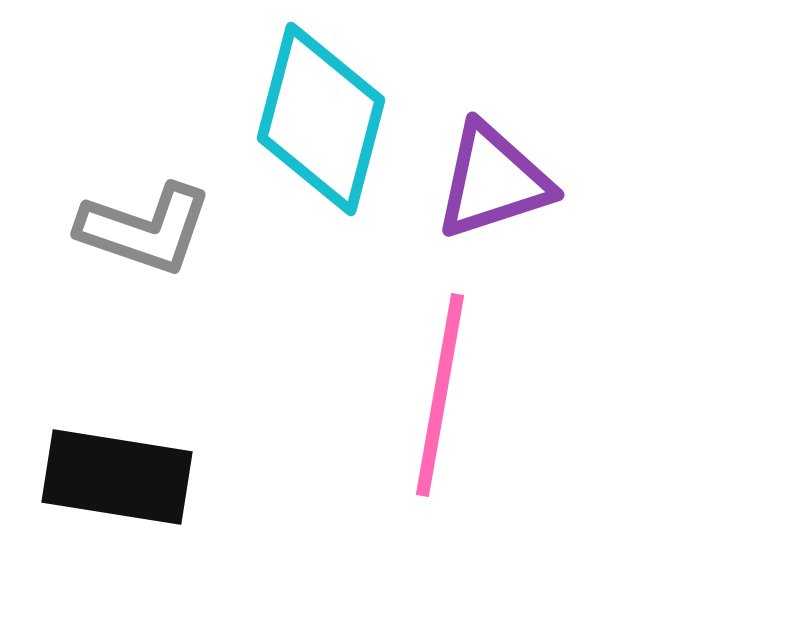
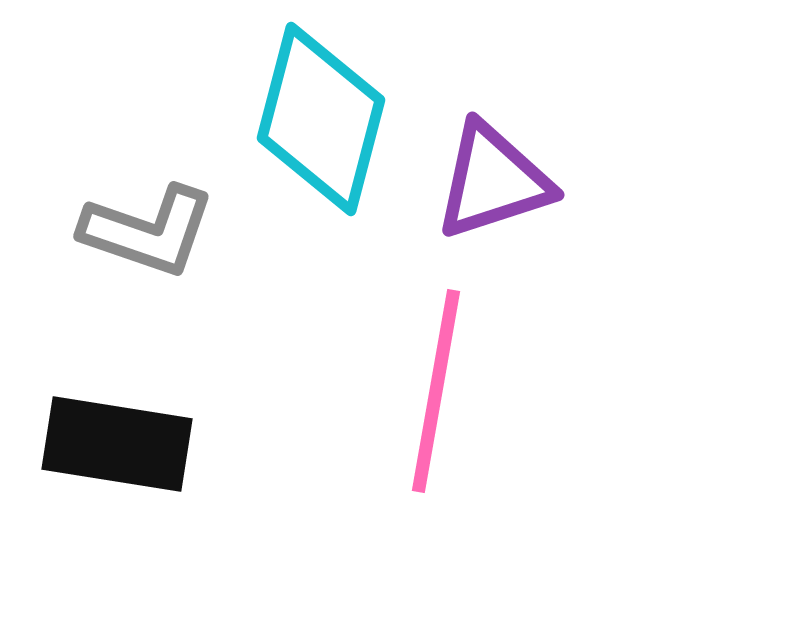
gray L-shape: moved 3 px right, 2 px down
pink line: moved 4 px left, 4 px up
black rectangle: moved 33 px up
